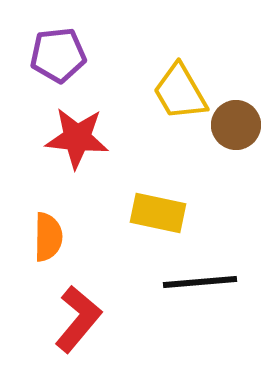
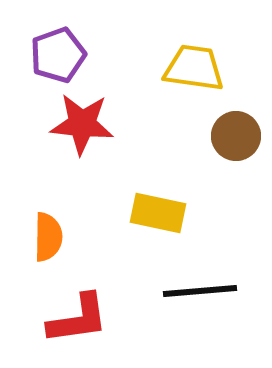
purple pentagon: rotated 14 degrees counterclockwise
yellow trapezoid: moved 14 px right, 24 px up; rotated 128 degrees clockwise
brown circle: moved 11 px down
red star: moved 5 px right, 14 px up
black line: moved 9 px down
red L-shape: rotated 42 degrees clockwise
